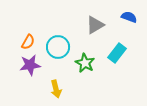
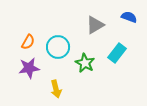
purple star: moved 1 px left, 3 px down
